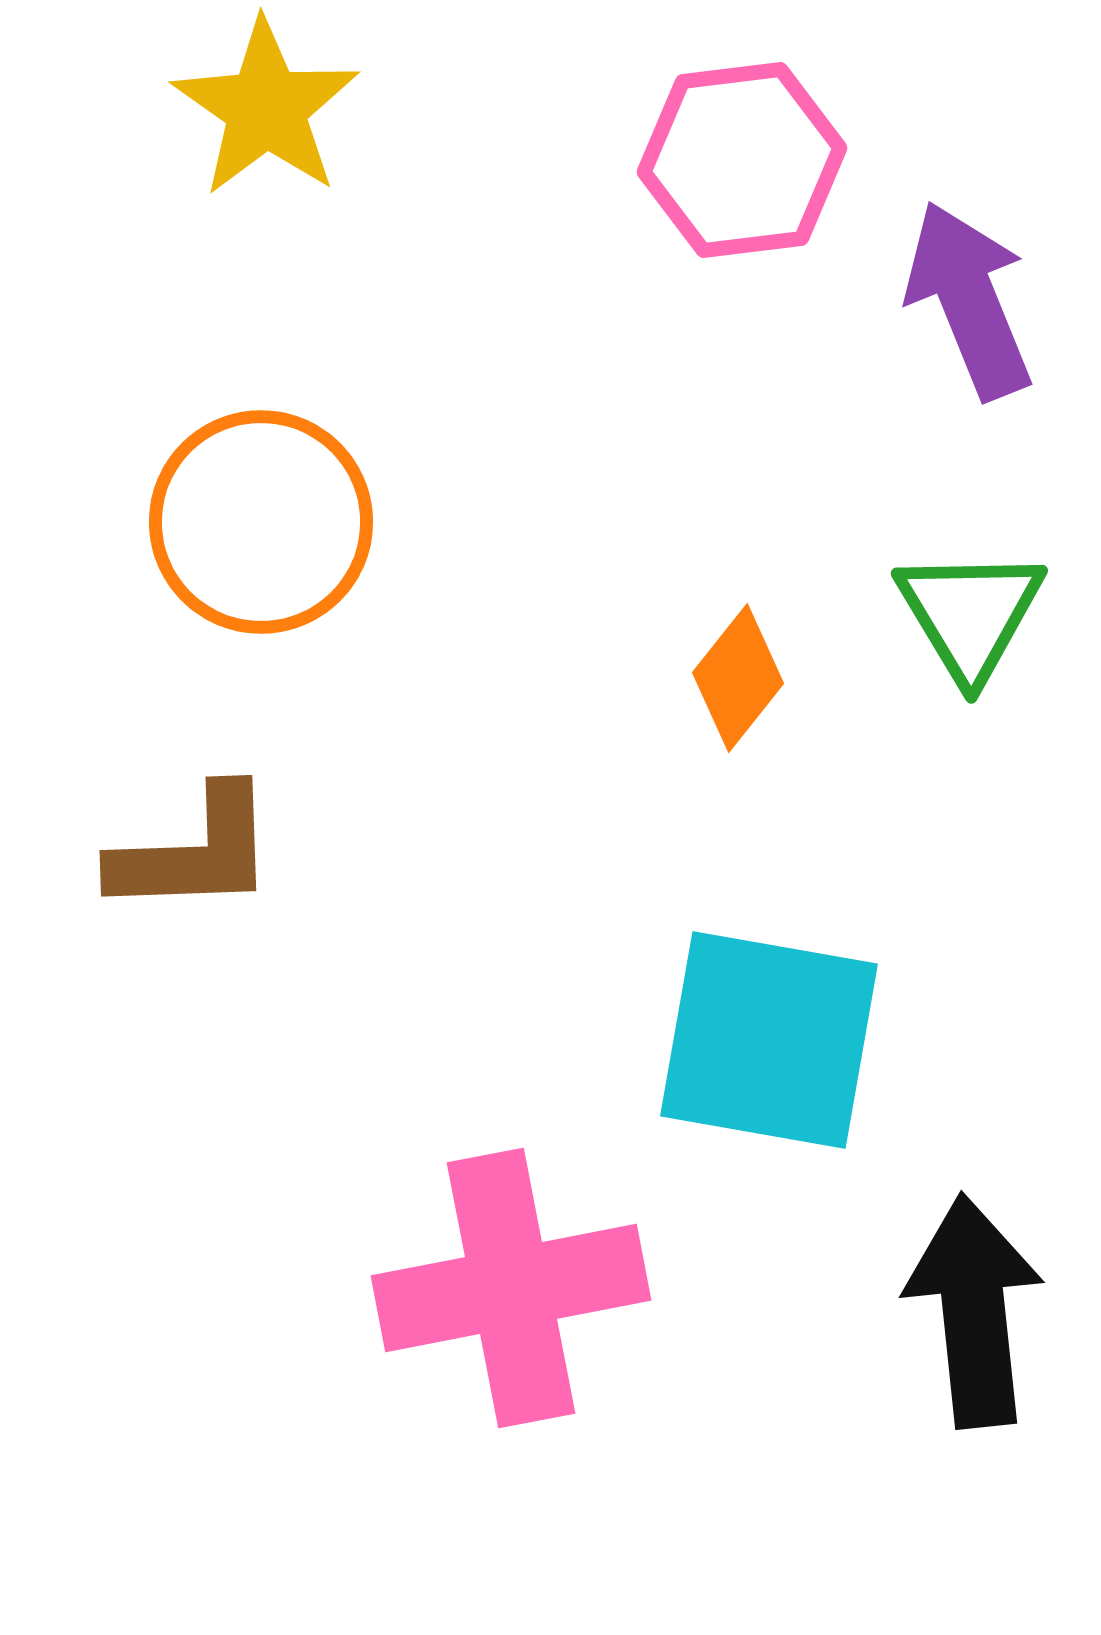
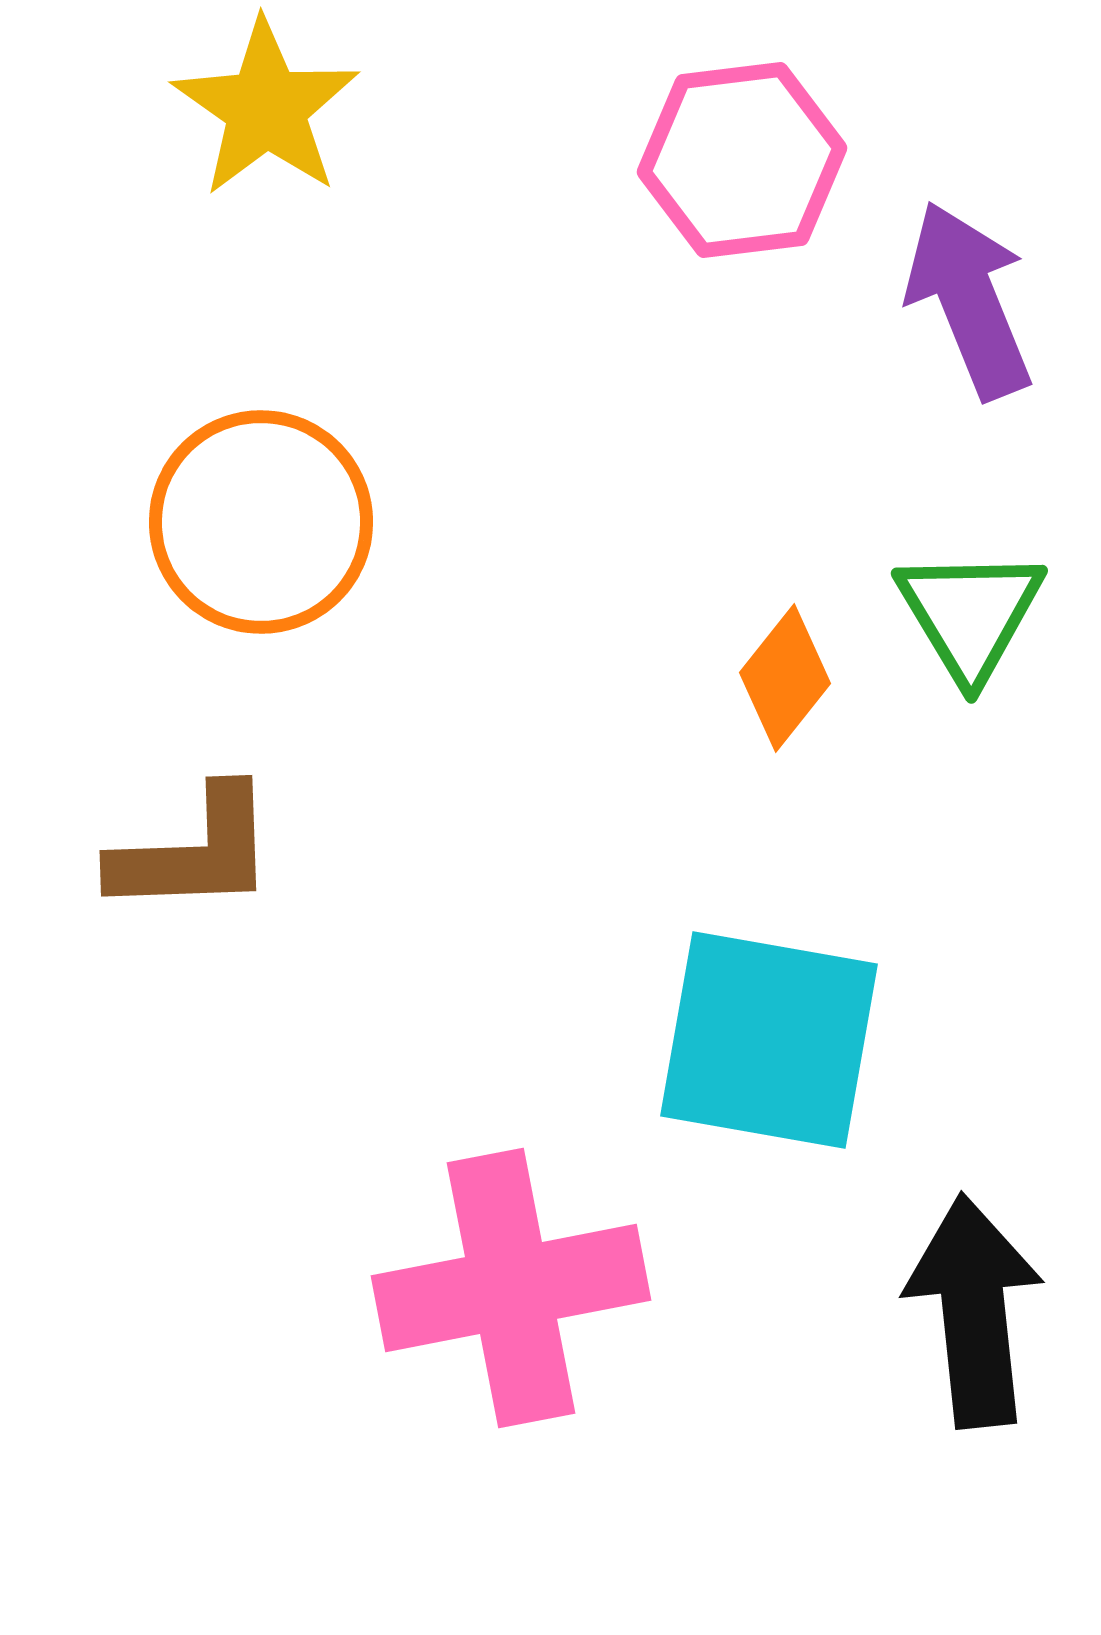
orange diamond: moved 47 px right
